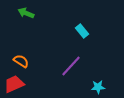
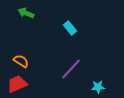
cyan rectangle: moved 12 px left, 3 px up
purple line: moved 3 px down
red trapezoid: moved 3 px right
